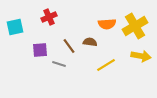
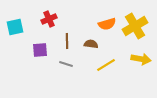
red cross: moved 2 px down
orange semicircle: rotated 12 degrees counterclockwise
brown semicircle: moved 1 px right, 2 px down
brown line: moved 2 px left, 5 px up; rotated 35 degrees clockwise
yellow arrow: moved 3 px down
gray line: moved 7 px right
